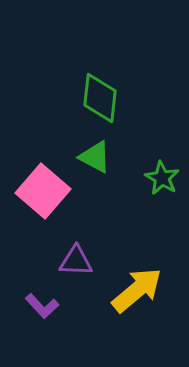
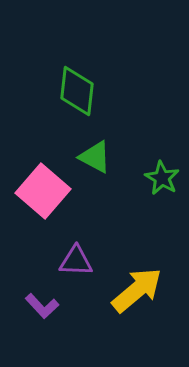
green diamond: moved 23 px left, 7 px up
